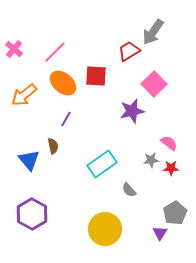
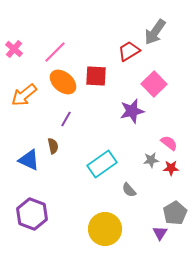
gray arrow: moved 2 px right
orange ellipse: moved 1 px up
blue triangle: rotated 25 degrees counterclockwise
purple hexagon: rotated 8 degrees counterclockwise
